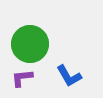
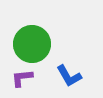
green circle: moved 2 px right
